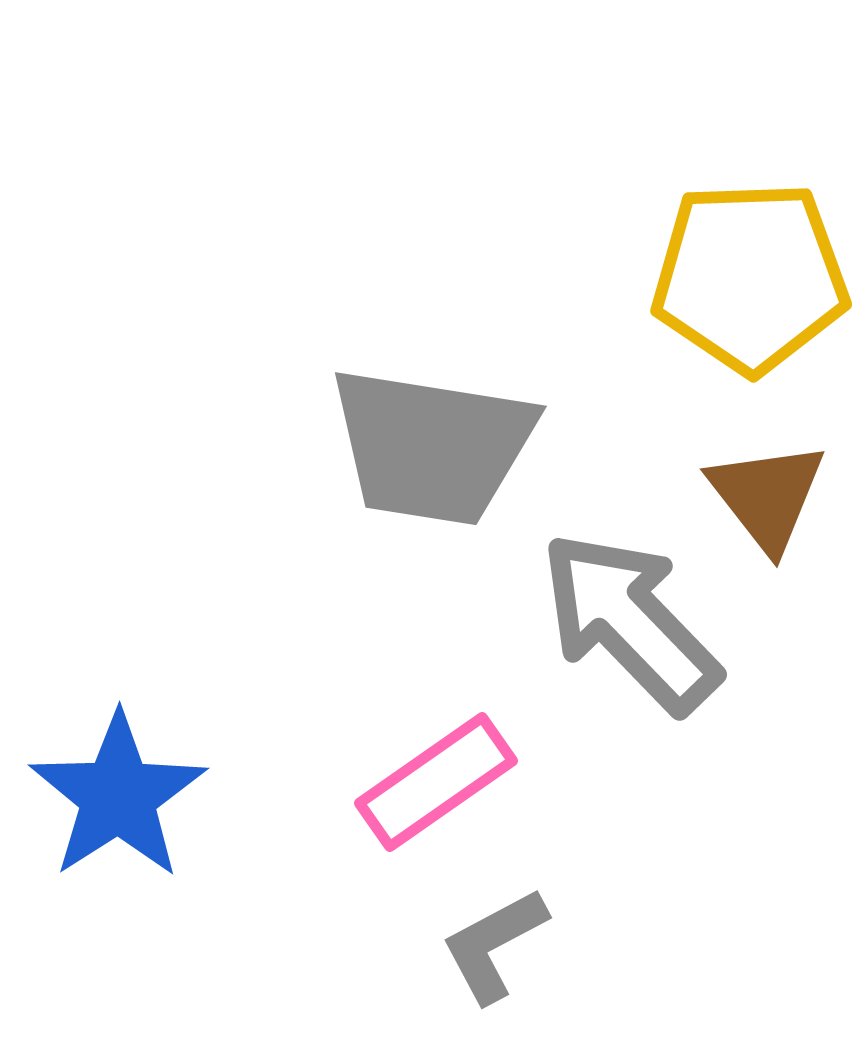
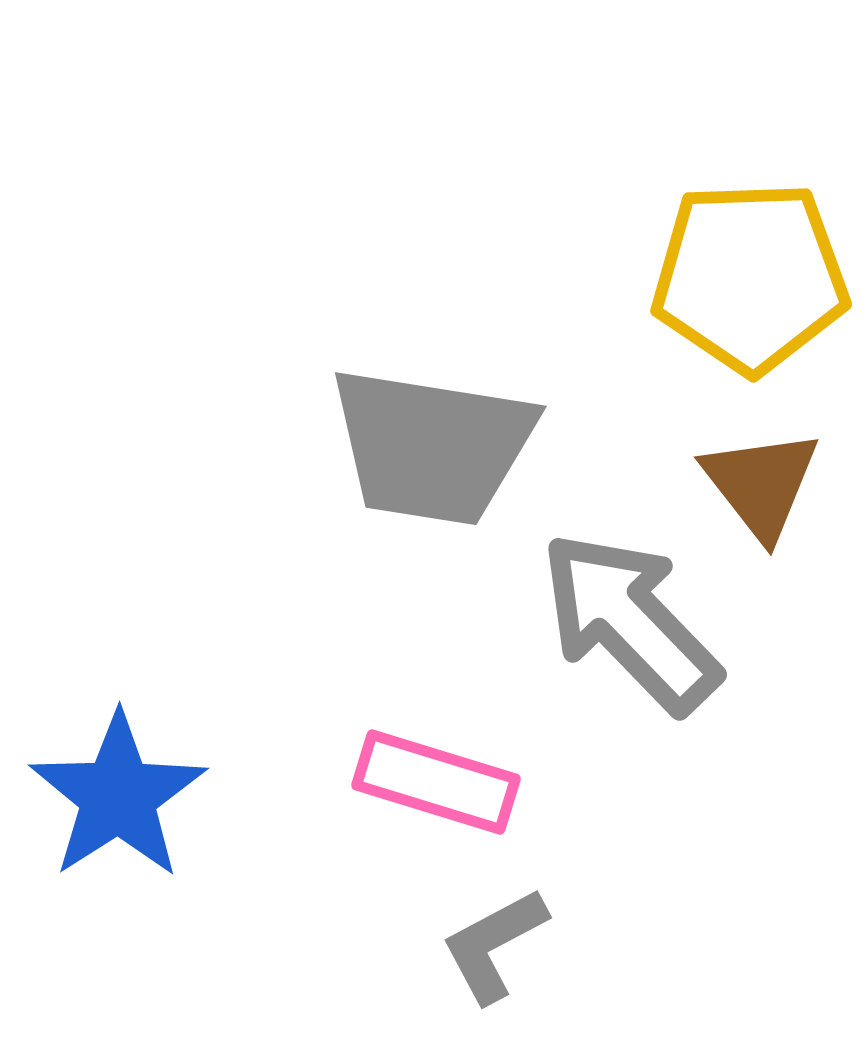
brown triangle: moved 6 px left, 12 px up
pink rectangle: rotated 52 degrees clockwise
